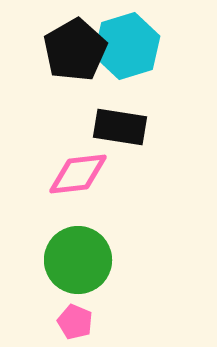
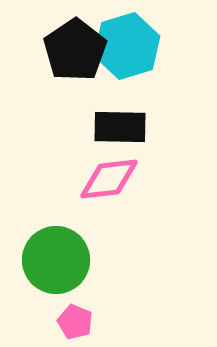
black pentagon: rotated 4 degrees counterclockwise
black rectangle: rotated 8 degrees counterclockwise
pink diamond: moved 31 px right, 5 px down
green circle: moved 22 px left
